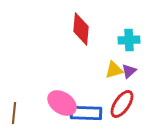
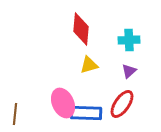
yellow triangle: moved 25 px left, 5 px up
pink ellipse: moved 1 px right; rotated 32 degrees clockwise
brown line: moved 1 px right, 1 px down
